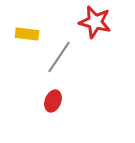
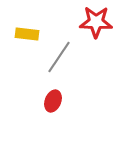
red star: moved 1 px right; rotated 12 degrees counterclockwise
